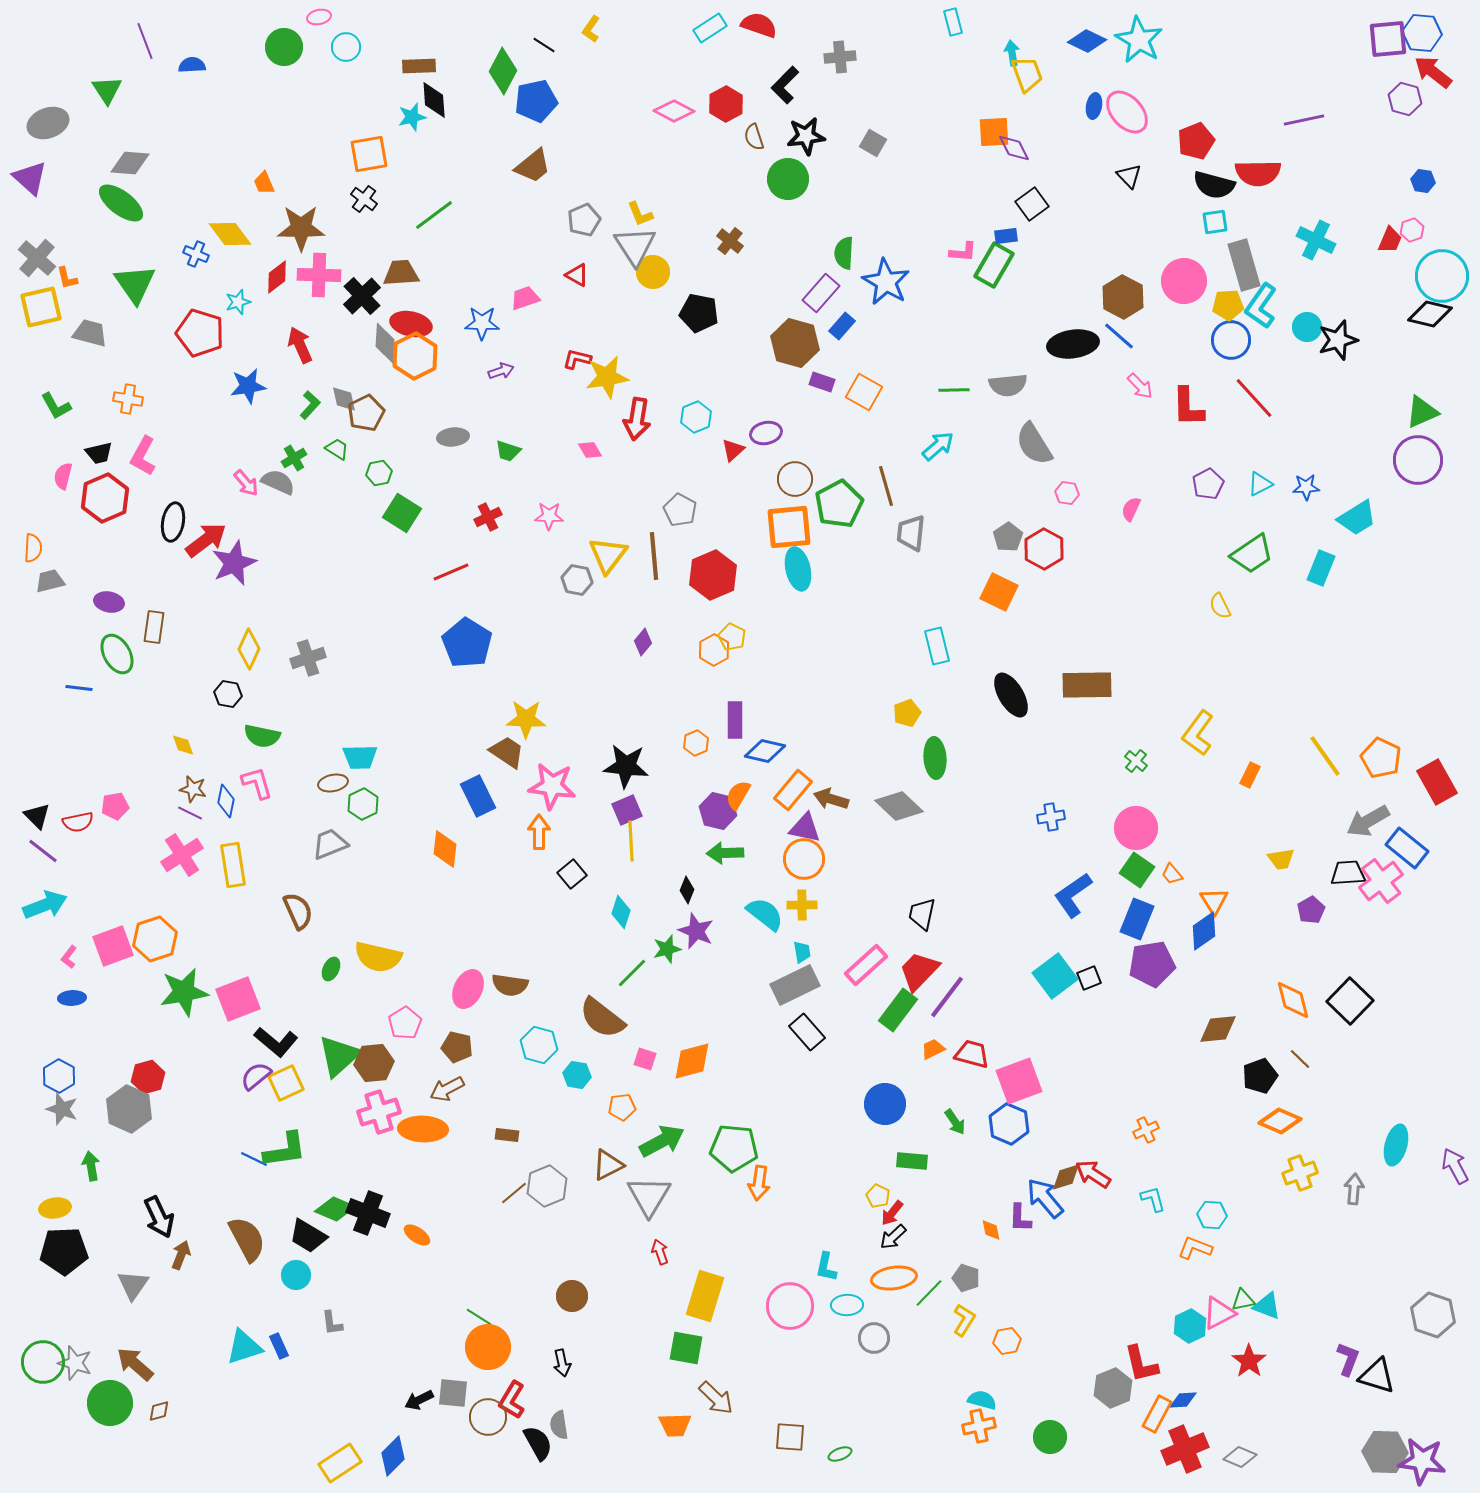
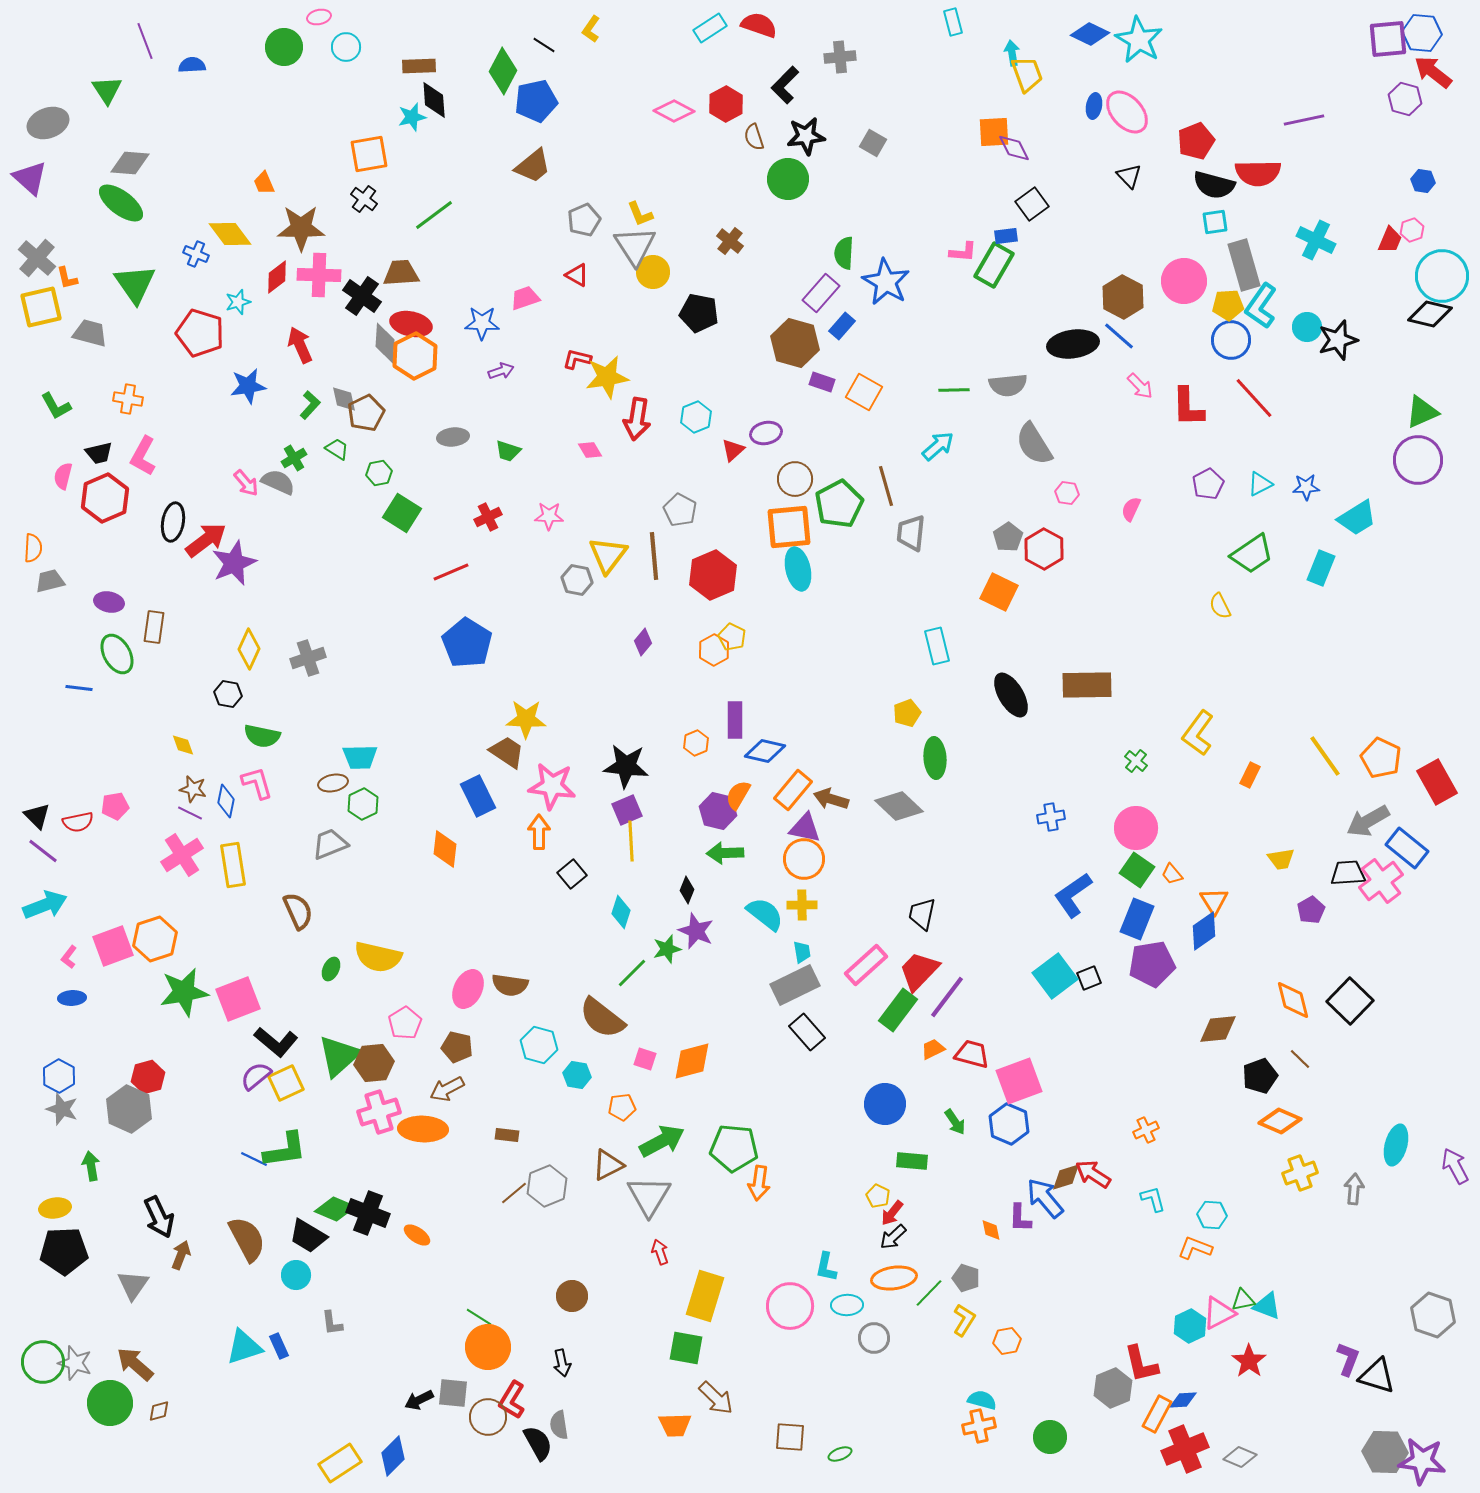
blue diamond at (1087, 41): moved 3 px right, 7 px up
black cross at (362, 296): rotated 12 degrees counterclockwise
